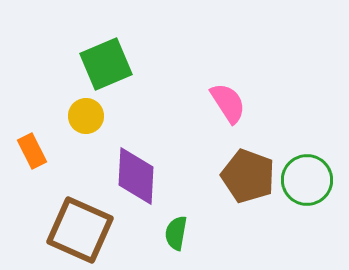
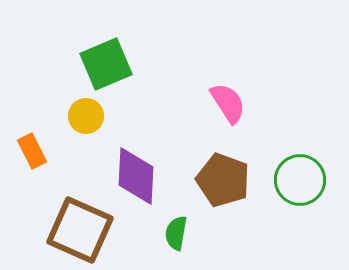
brown pentagon: moved 25 px left, 4 px down
green circle: moved 7 px left
